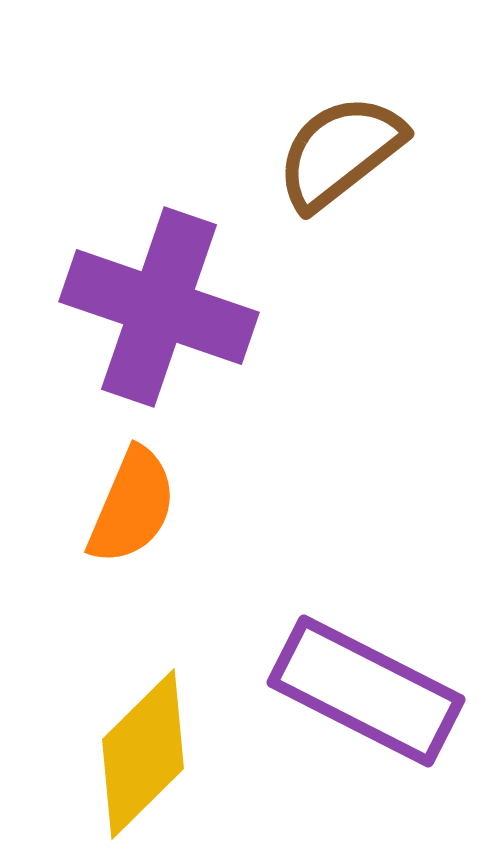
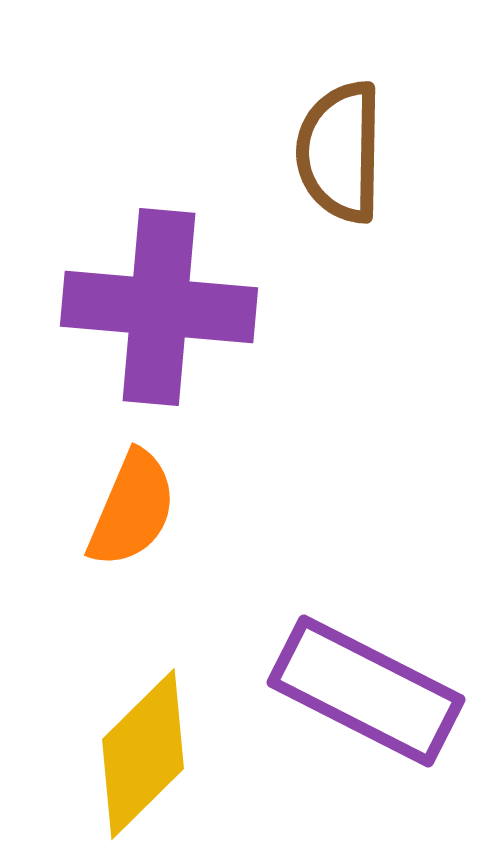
brown semicircle: rotated 51 degrees counterclockwise
purple cross: rotated 14 degrees counterclockwise
orange semicircle: moved 3 px down
